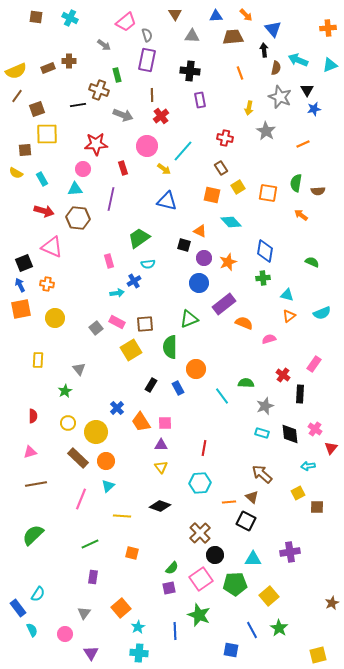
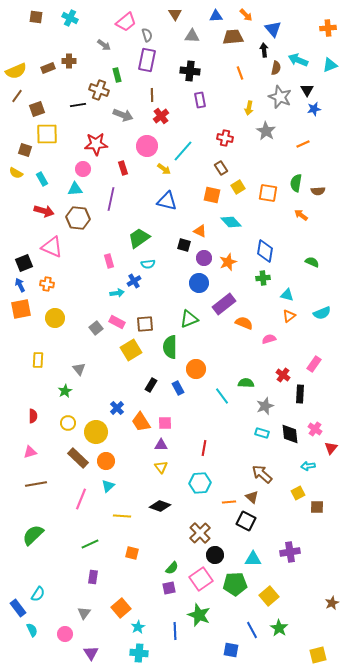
brown square at (25, 150): rotated 24 degrees clockwise
